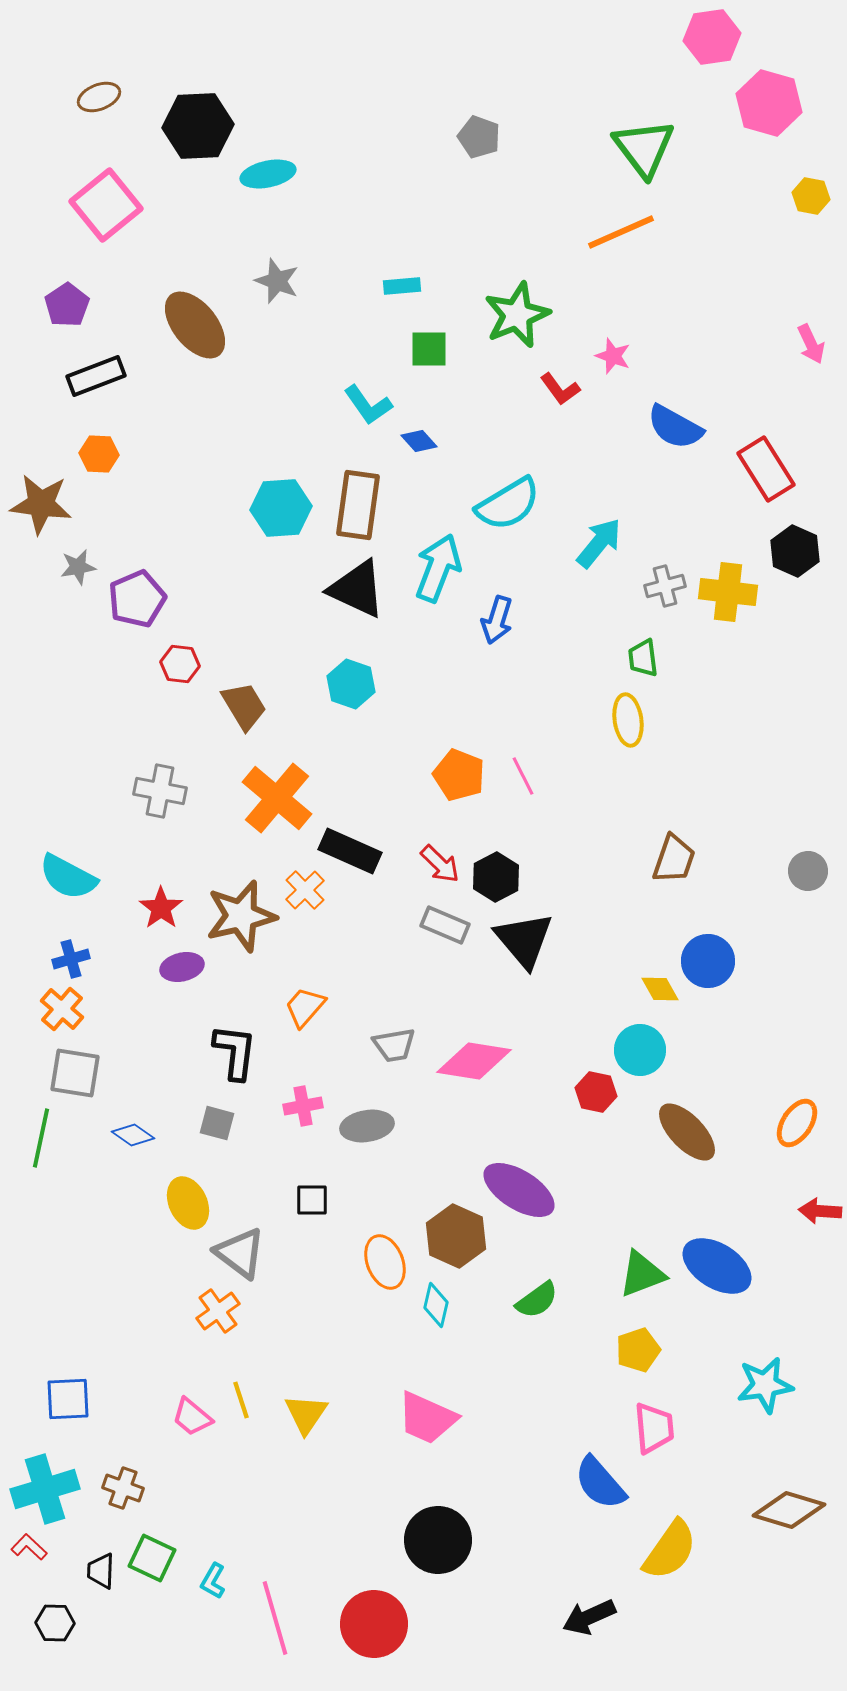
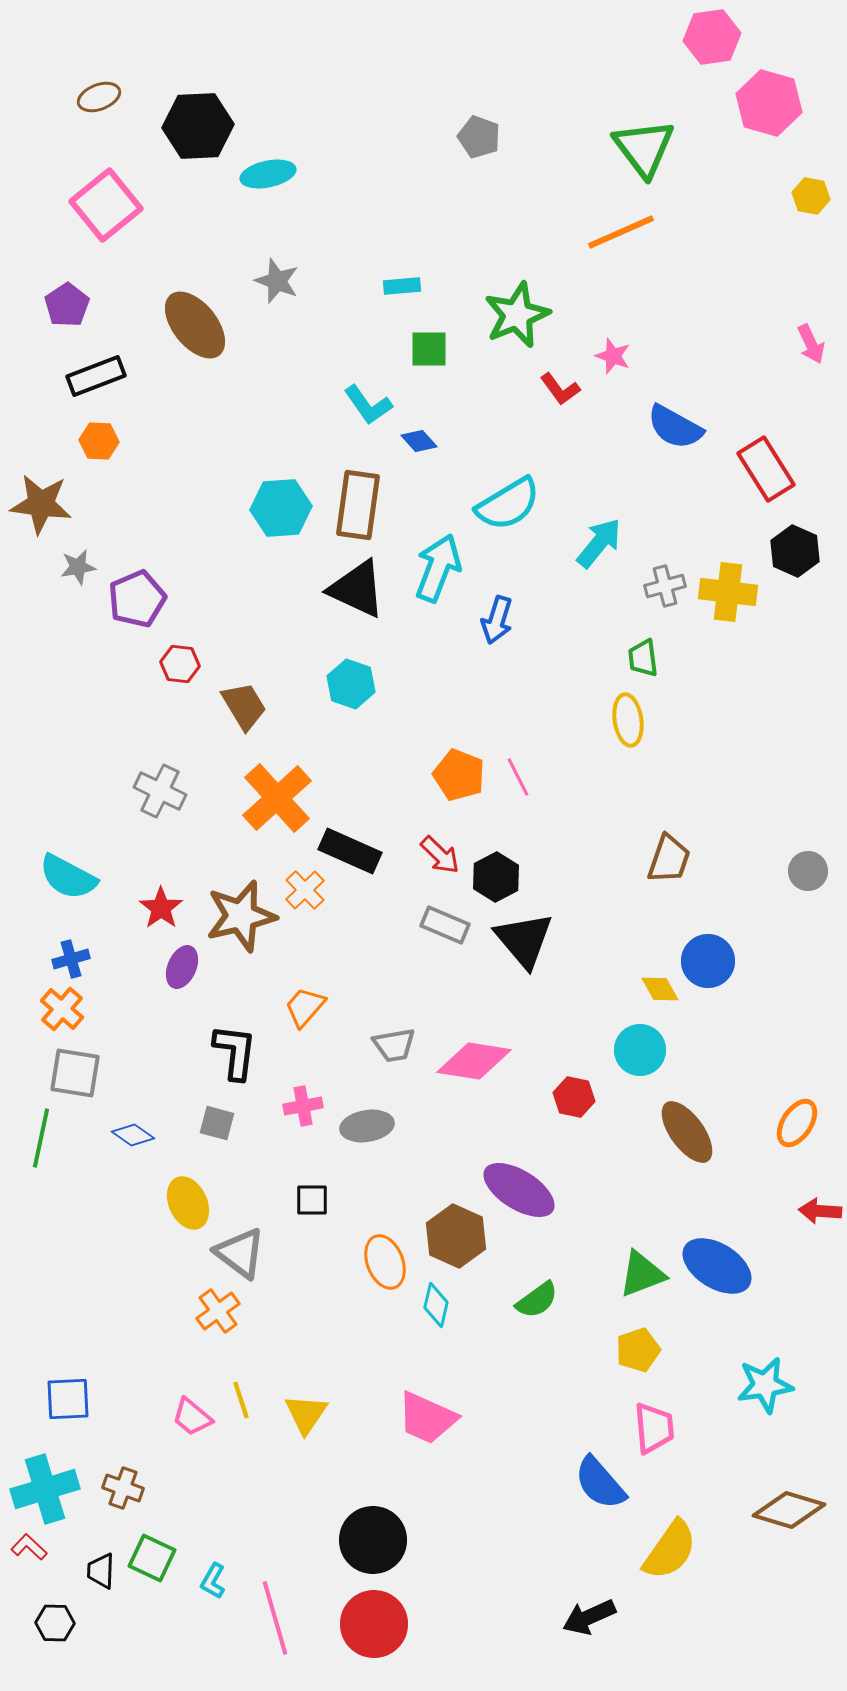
orange hexagon at (99, 454): moved 13 px up
pink line at (523, 776): moved 5 px left, 1 px down
gray cross at (160, 791): rotated 15 degrees clockwise
orange cross at (277, 798): rotated 8 degrees clockwise
brown trapezoid at (674, 859): moved 5 px left
red arrow at (440, 864): moved 9 px up
purple ellipse at (182, 967): rotated 54 degrees counterclockwise
red hexagon at (596, 1092): moved 22 px left, 5 px down
brown ellipse at (687, 1132): rotated 8 degrees clockwise
black circle at (438, 1540): moved 65 px left
